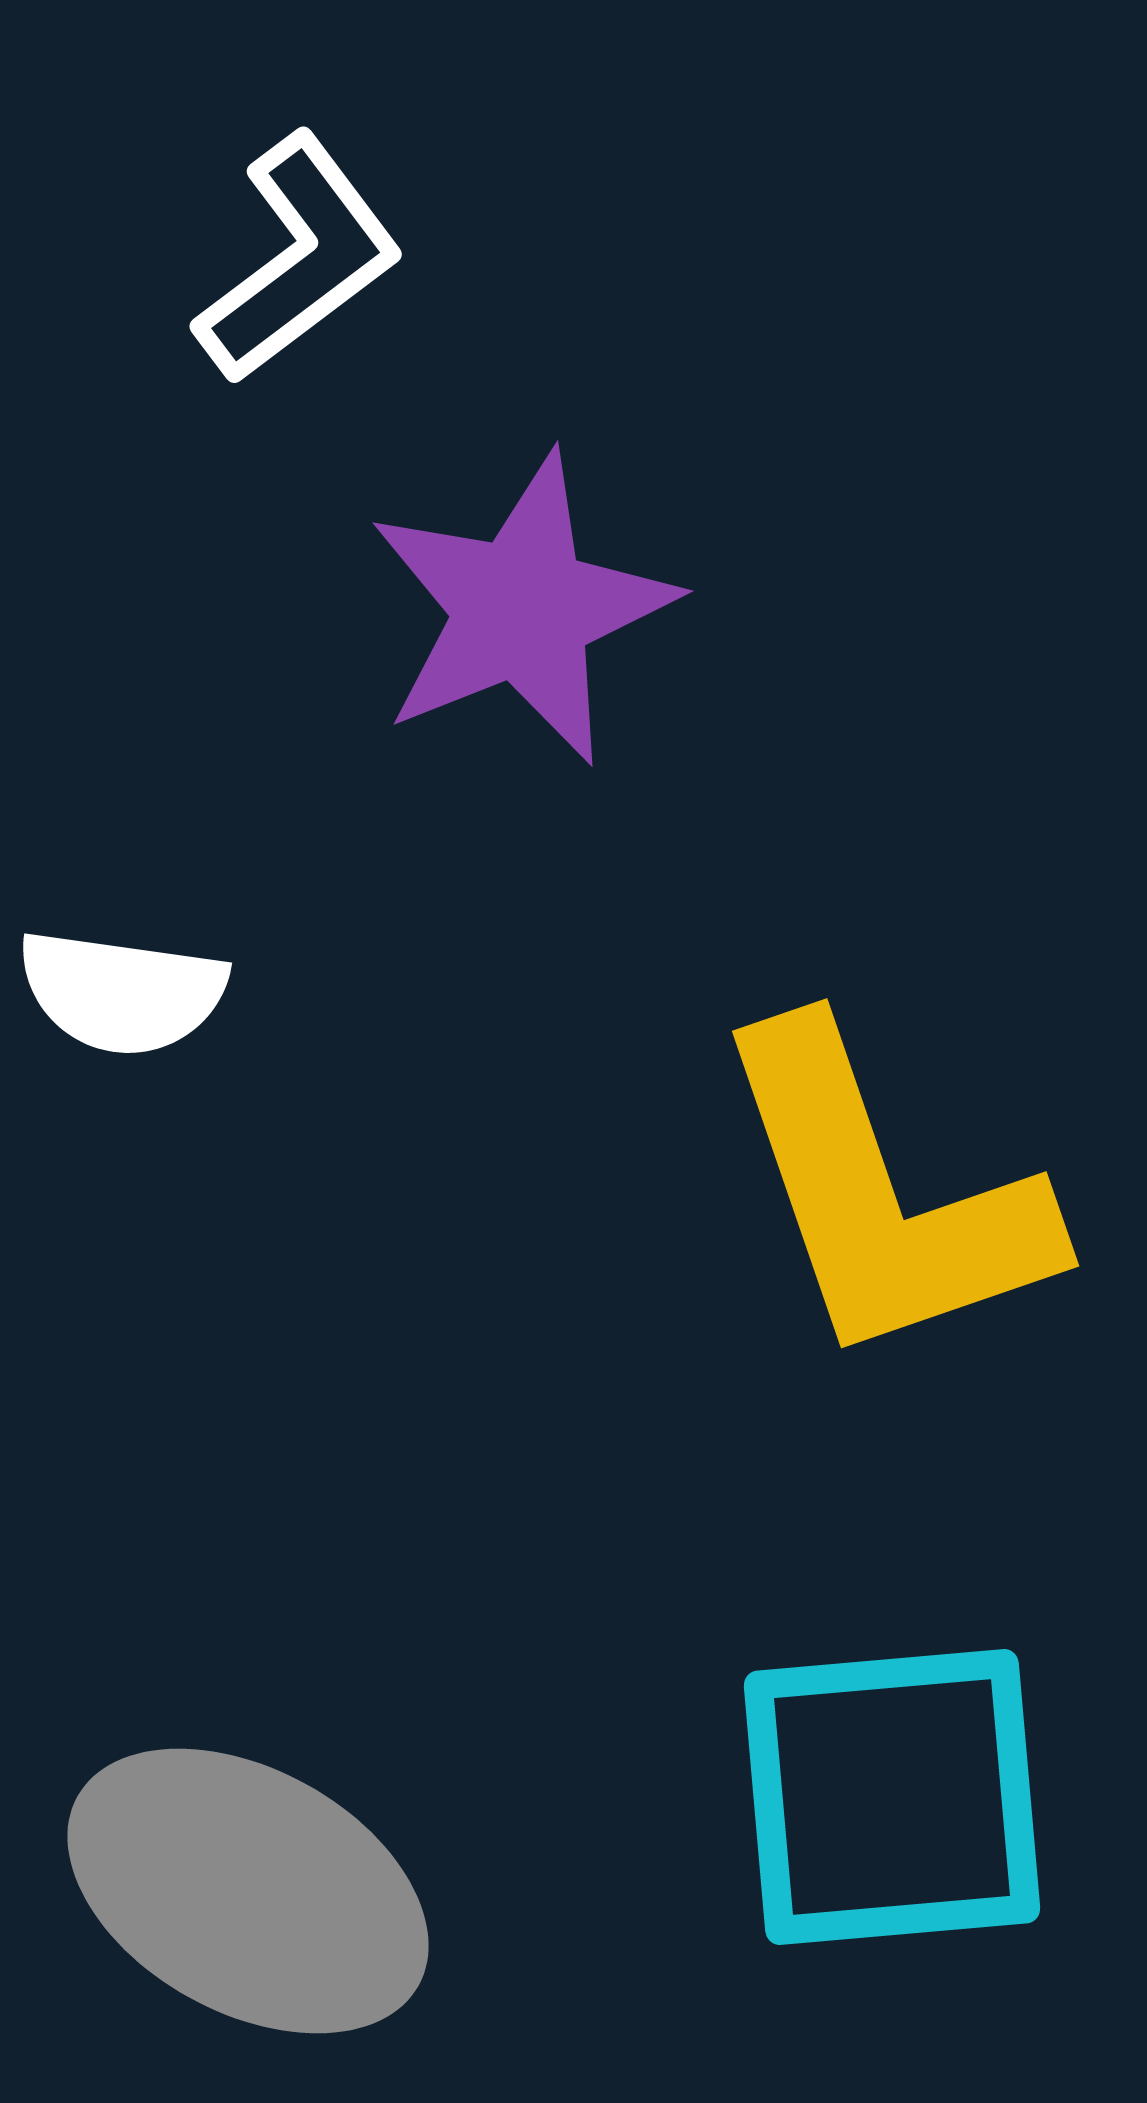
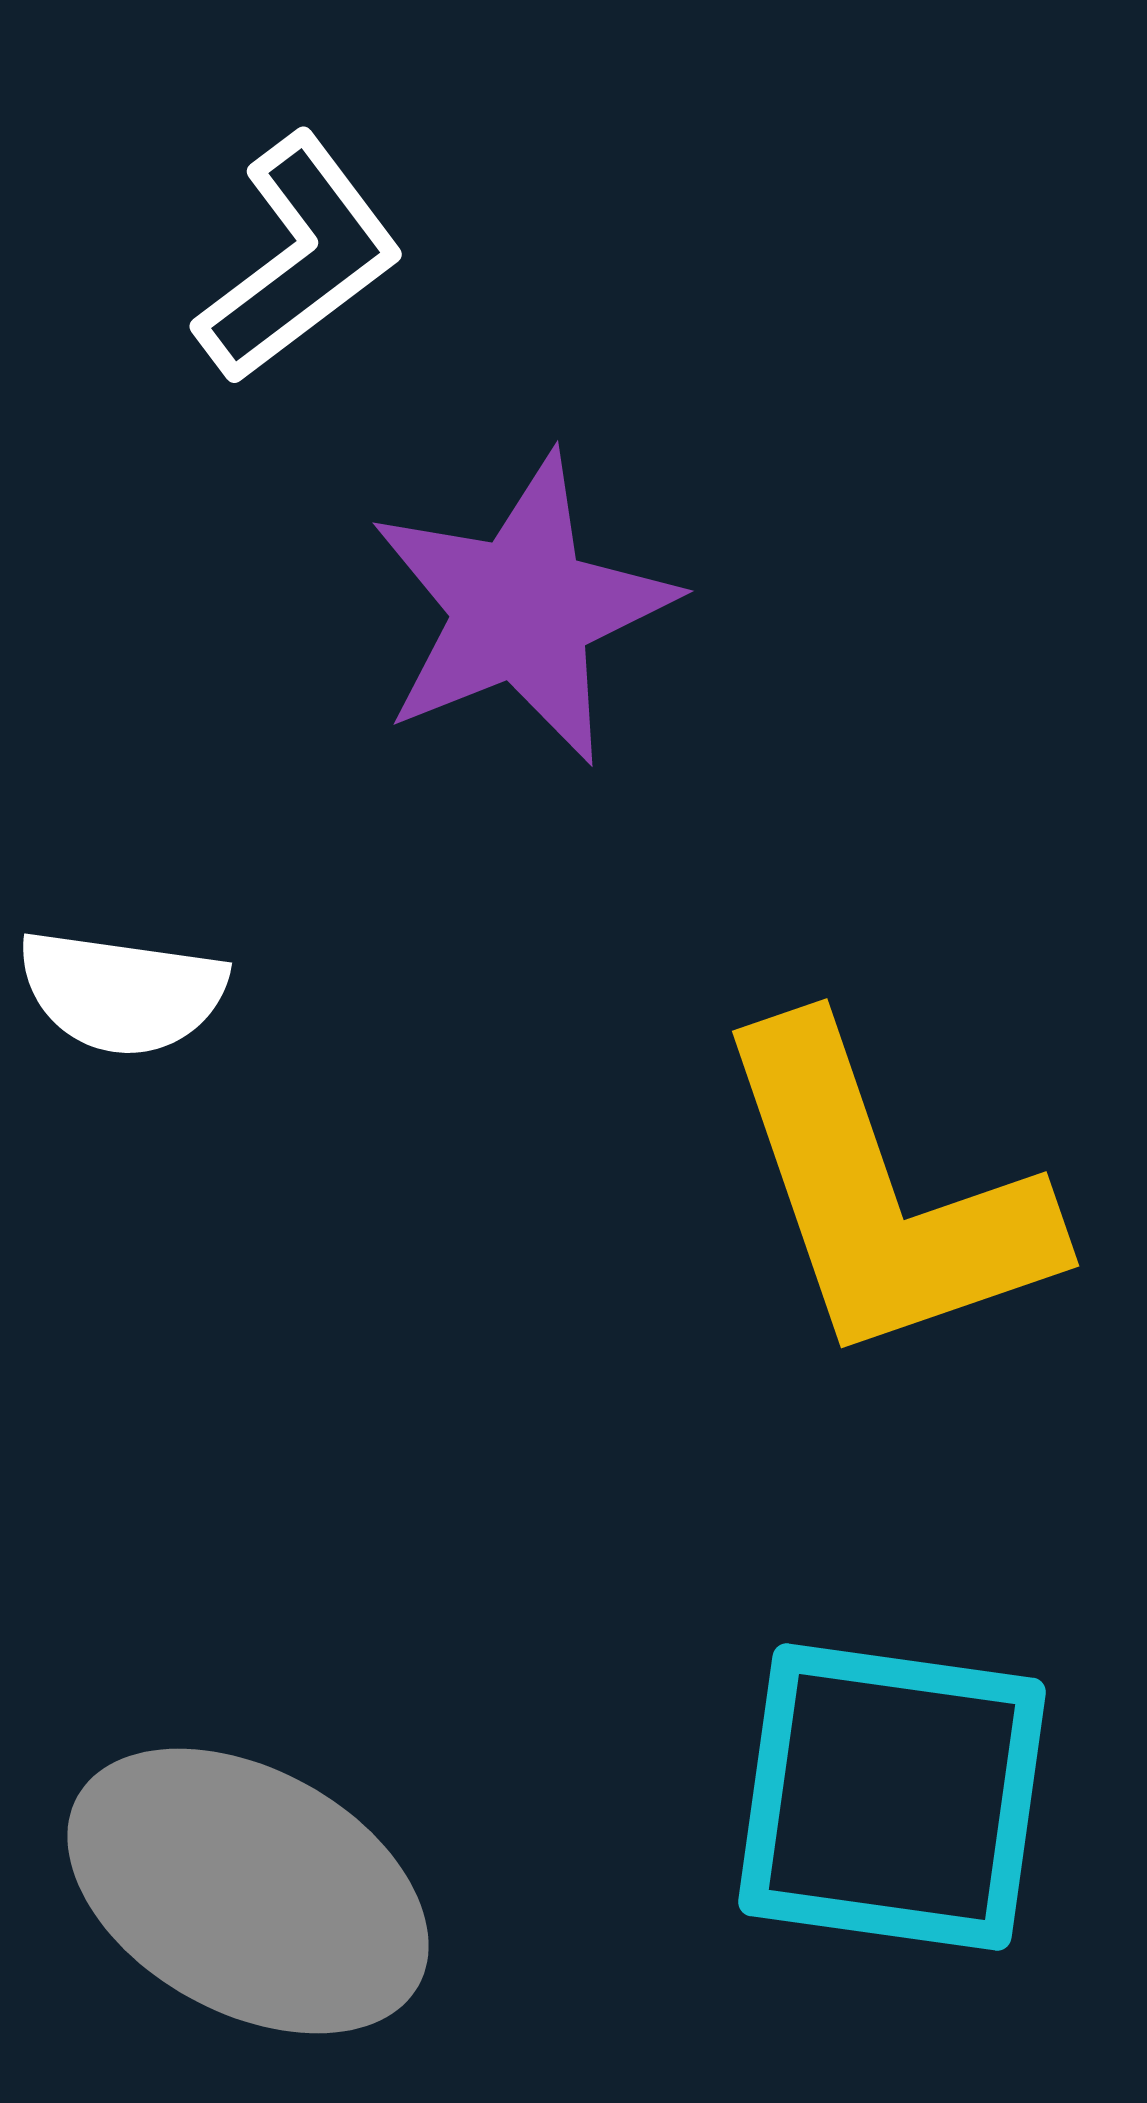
cyan square: rotated 13 degrees clockwise
